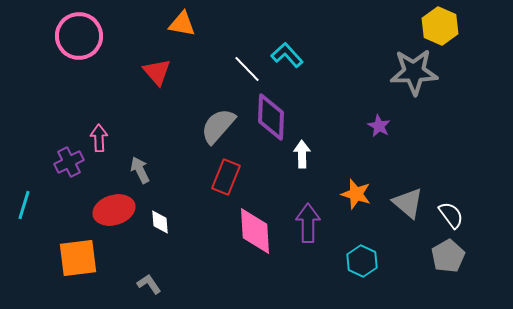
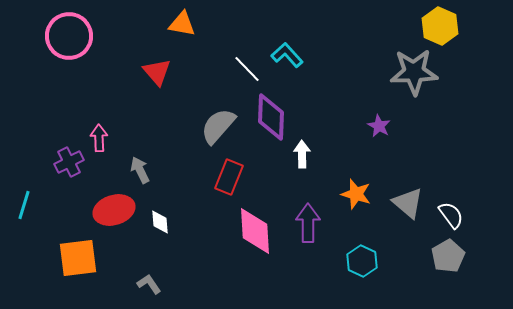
pink circle: moved 10 px left
red rectangle: moved 3 px right
